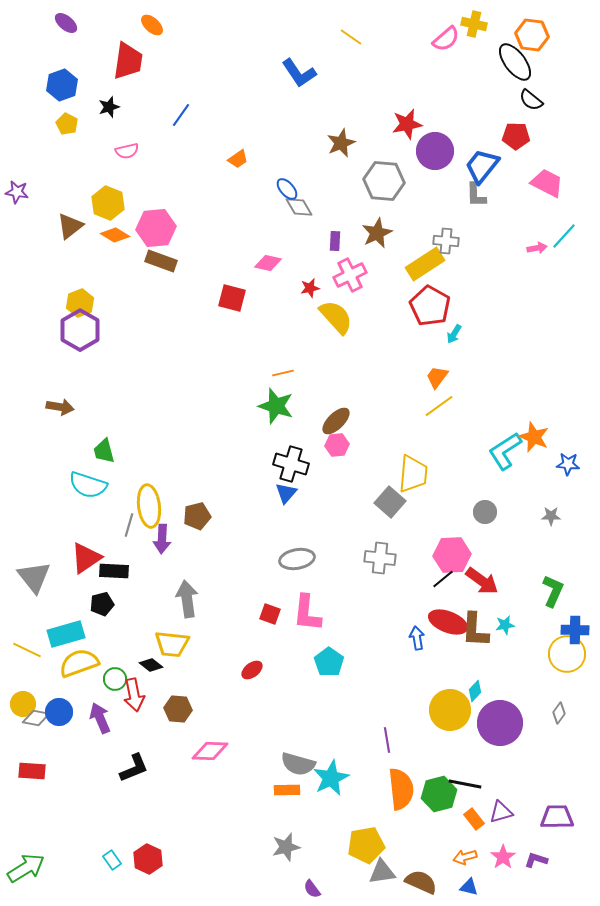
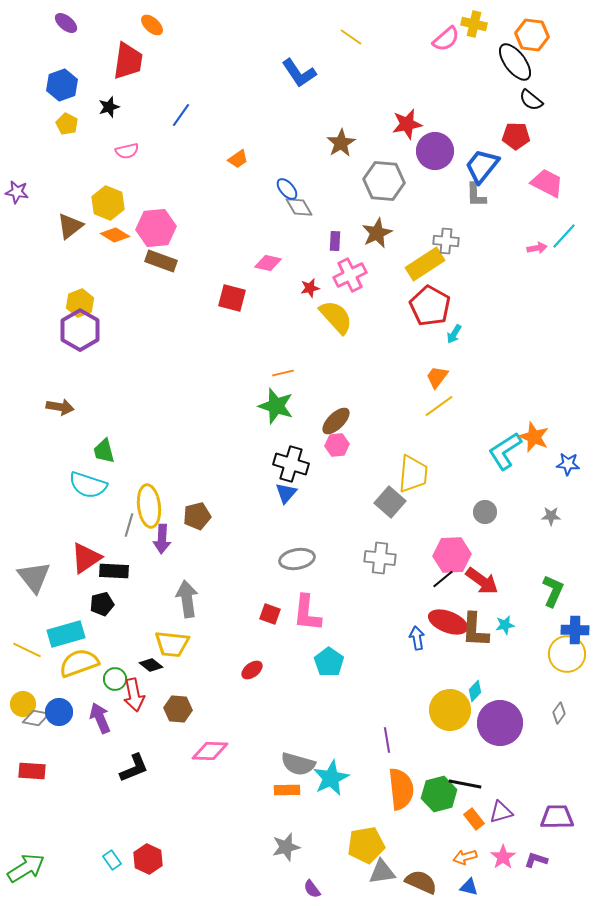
brown star at (341, 143): rotated 8 degrees counterclockwise
